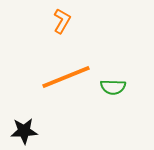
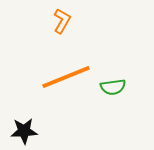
green semicircle: rotated 10 degrees counterclockwise
